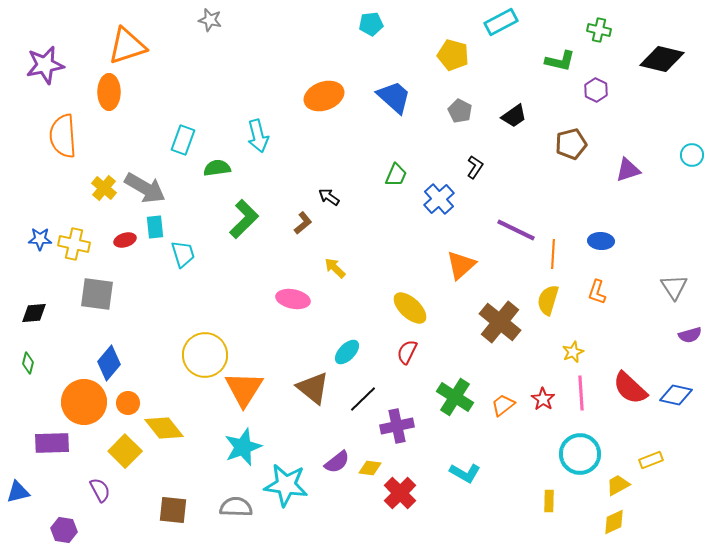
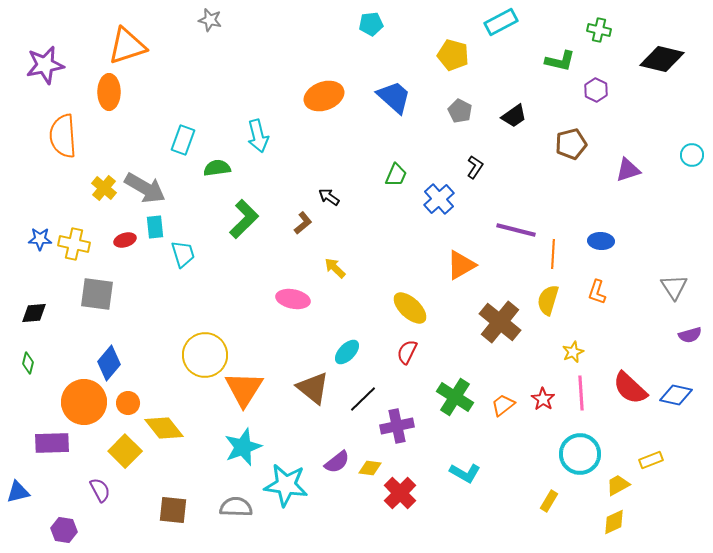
purple line at (516, 230): rotated 12 degrees counterclockwise
orange triangle at (461, 265): rotated 12 degrees clockwise
yellow rectangle at (549, 501): rotated 30 degrees clockwise
